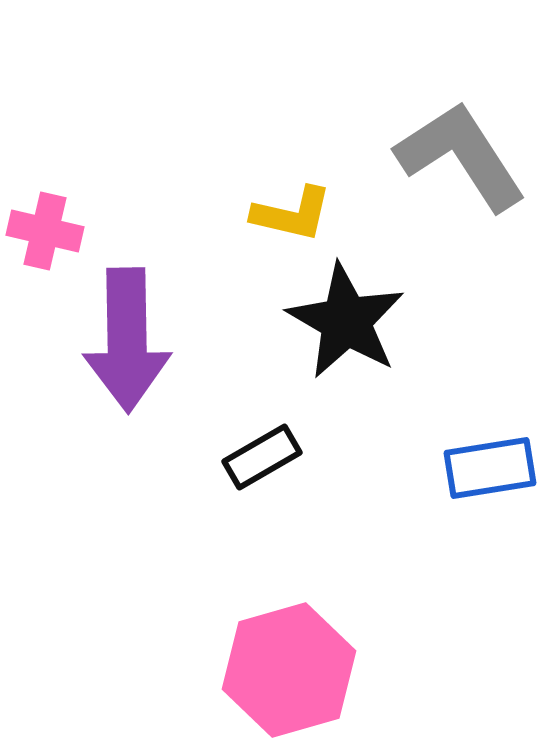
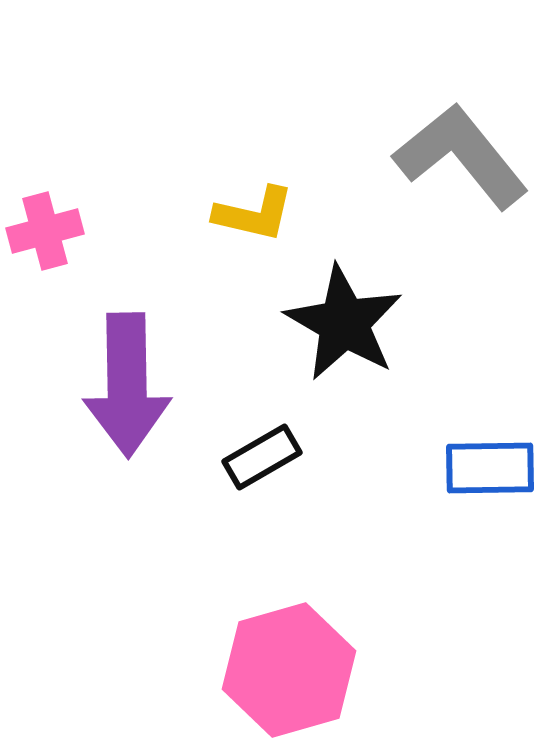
gray L-shape: rotated 6 degrees counterclockwise
yellow L-shape: moved 38 px left
pink cross: rotated 28 degrees counterclockwise
black star: moved 2 px left, 2 px down
purple arrow: moved 45 px down
blue rectangle: rotated 8 degrees clockwise
